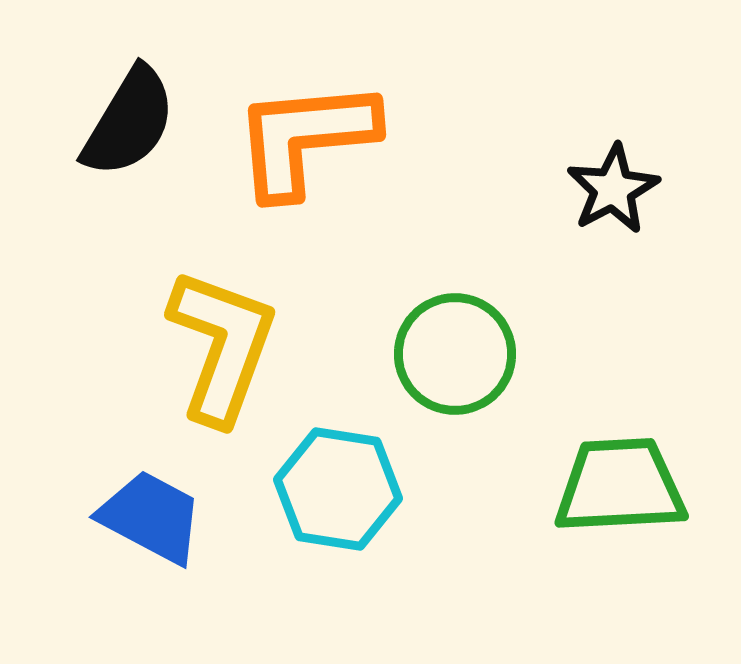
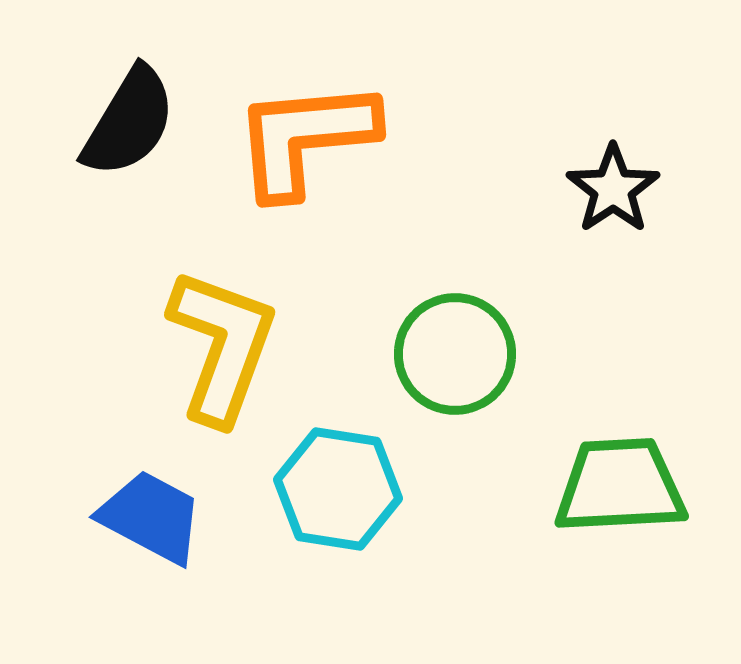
black star: rotated 6 degrees counterclockwise
